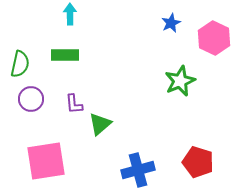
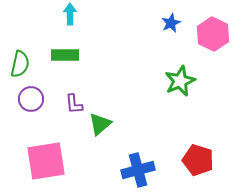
pink hexagon: moved 1 px left, 4 px up
red pentagon: moved 2 px up
